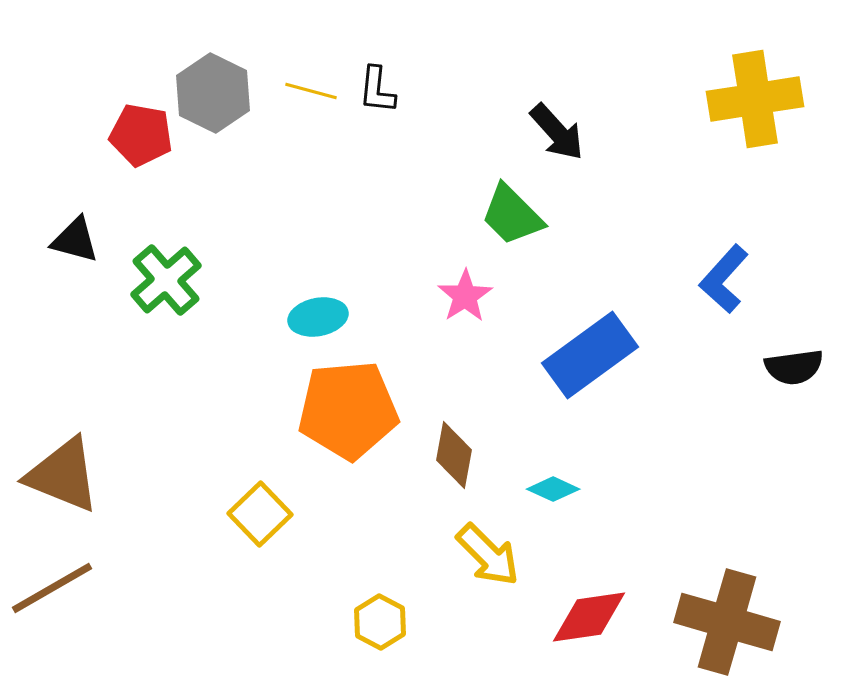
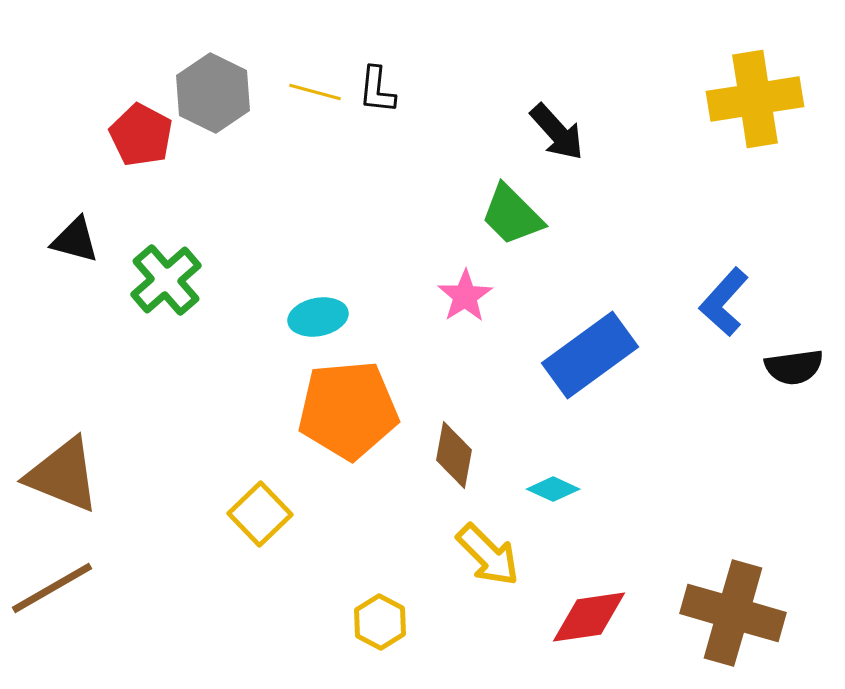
yellow line: moved 4 px right, 1 px down
red pentagon: rotated 18 degrees clockwise
blue L-shape: moved 23 px down
brown cross: moved 6 px right, 9 px up
